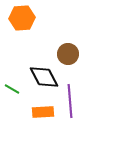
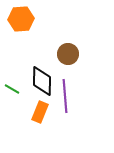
orange hexagon: moved 1 px left, 1 px down
black diamond: moved 2 px left, 4 px down; rotated 28 degrees clockwise
purple line: moved 5 px left, 5 px up
orange rectangle: moved 3 px left; rotated 65 degrees counterclockwise
